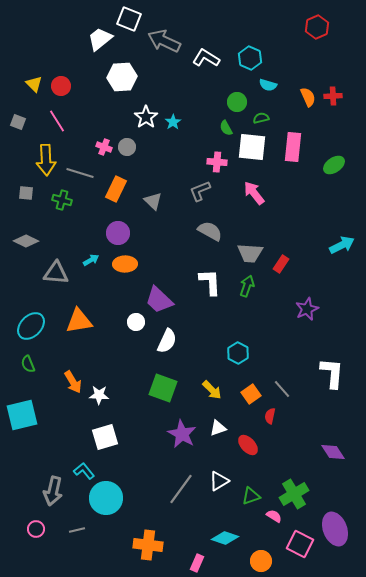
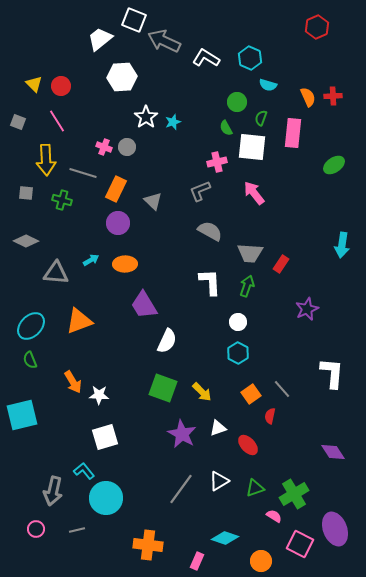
white square at (129, 19): moved 5 px right, 1 px down
green semicircle at (261, 118): rotated 56 degrees counterclockwise
cyan star at (173, 122): rotated 14 degrees clockwise
pink rectangle at (293, 147): moved 14 px up
pink cross at (217, 162): rotated 18 degrees counterclockwise
gray line at (80, 173): moved 3 px right
purple circle at (118, 233): moved 10 px up
cyan arrow at (342, 245): rotated 125 degrees clockwise
purple trapezoid at (159, 300): moved 15 px left, 5 px down; rotated 16 degrees clockwise
orange triangle at (79, 321): rotated 12 degrees counterclockwise
white circle at (136, 322): moved 102 px right
green semicircle at (28, 364): moved 2 px right, 4 px up
yellow arrow at (212, 390): moved 10 px left, 2 px down
green triangle at (251, 496): moved 4 px right, 8 px up
pink rectangle at (197, 563): moved 2 px up
